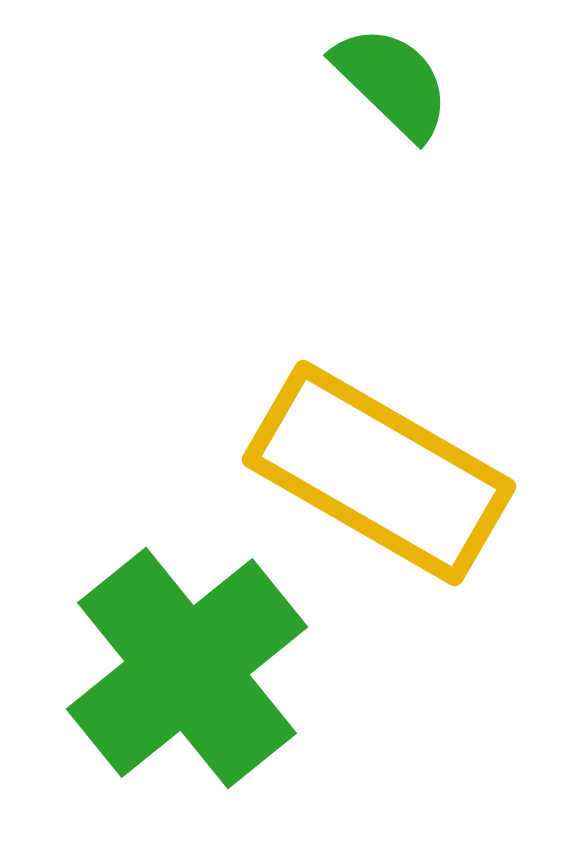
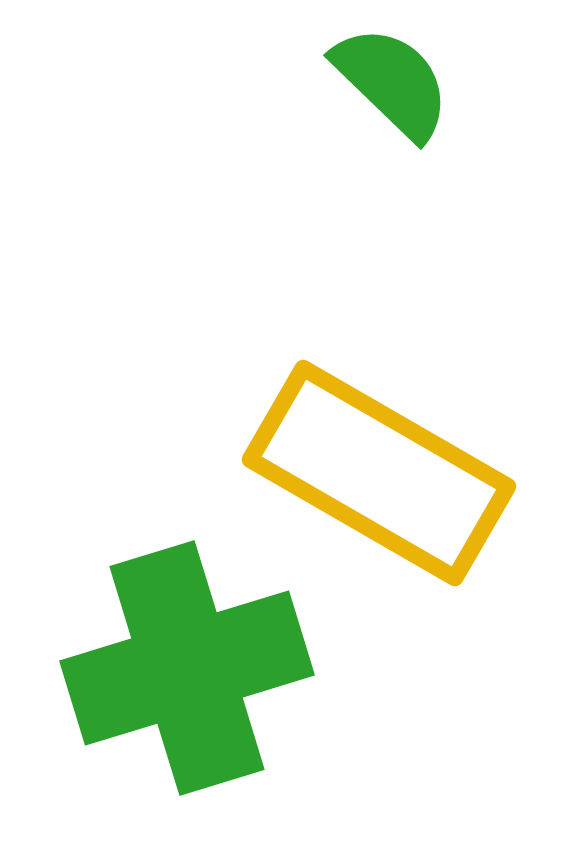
green cross: rotated 22 degrees clockwise
